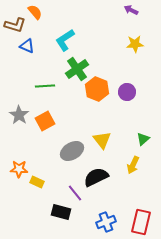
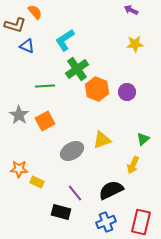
yellow triangle: rotated 48 degrees clockwise
black semicircle: moved 15 px right, 13 px down
